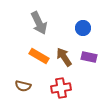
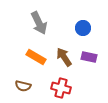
orange rectangle: moved 3 px left, 1 px down
red cross: rotated 24 degrees clockwise
